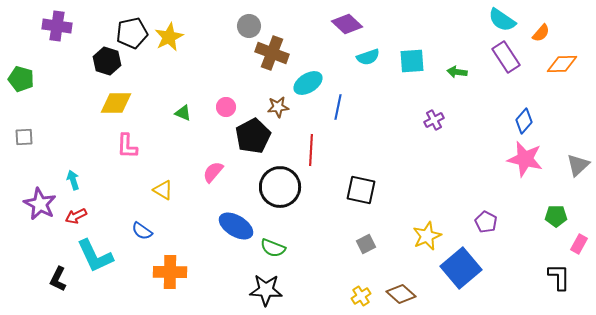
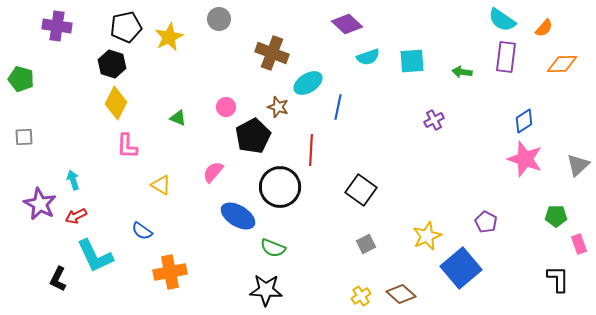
gray circle at (249, 26): moved 30 px left, 7 px up
black pentagon at (132, 33): moved 6 px left, 6 px up
orange semicircle at (541, 33): moved 3 px right, 5 px up
purple rectangle at (506, 57): rotated 40 degrees clockwise
black hexagon at (107, 61): moved 5 px right, 3 px down
green arrow at (457, 72): moved 5 px right
yellow diamond at (116, 103): rotated 64 degrees counterclockwise
brown star at (278, 107): rotated 25 degrees clockwise
green triangle at (183, 113): moved 5 px left, 5 px down
blue diamond at (524, 121): rotated 15 degrees clockwise
pink star at (525, 159): rotated 6 degrees clockwise
yellow triangle at (163, 190): moved 2 px left, 5 px up
black square at (361, 190): rotated 24 degrees clockwise
blue ellipse at (236, 226): moved 2 px right, 10 px up
pink rectangle at (579, 244): rotated 48 degrees counterclockwise
orange cross at (170, 272): rotated 12 degrees counterclockwise
black L-shape at (559, 277): moved 1 px left, 2 px down
